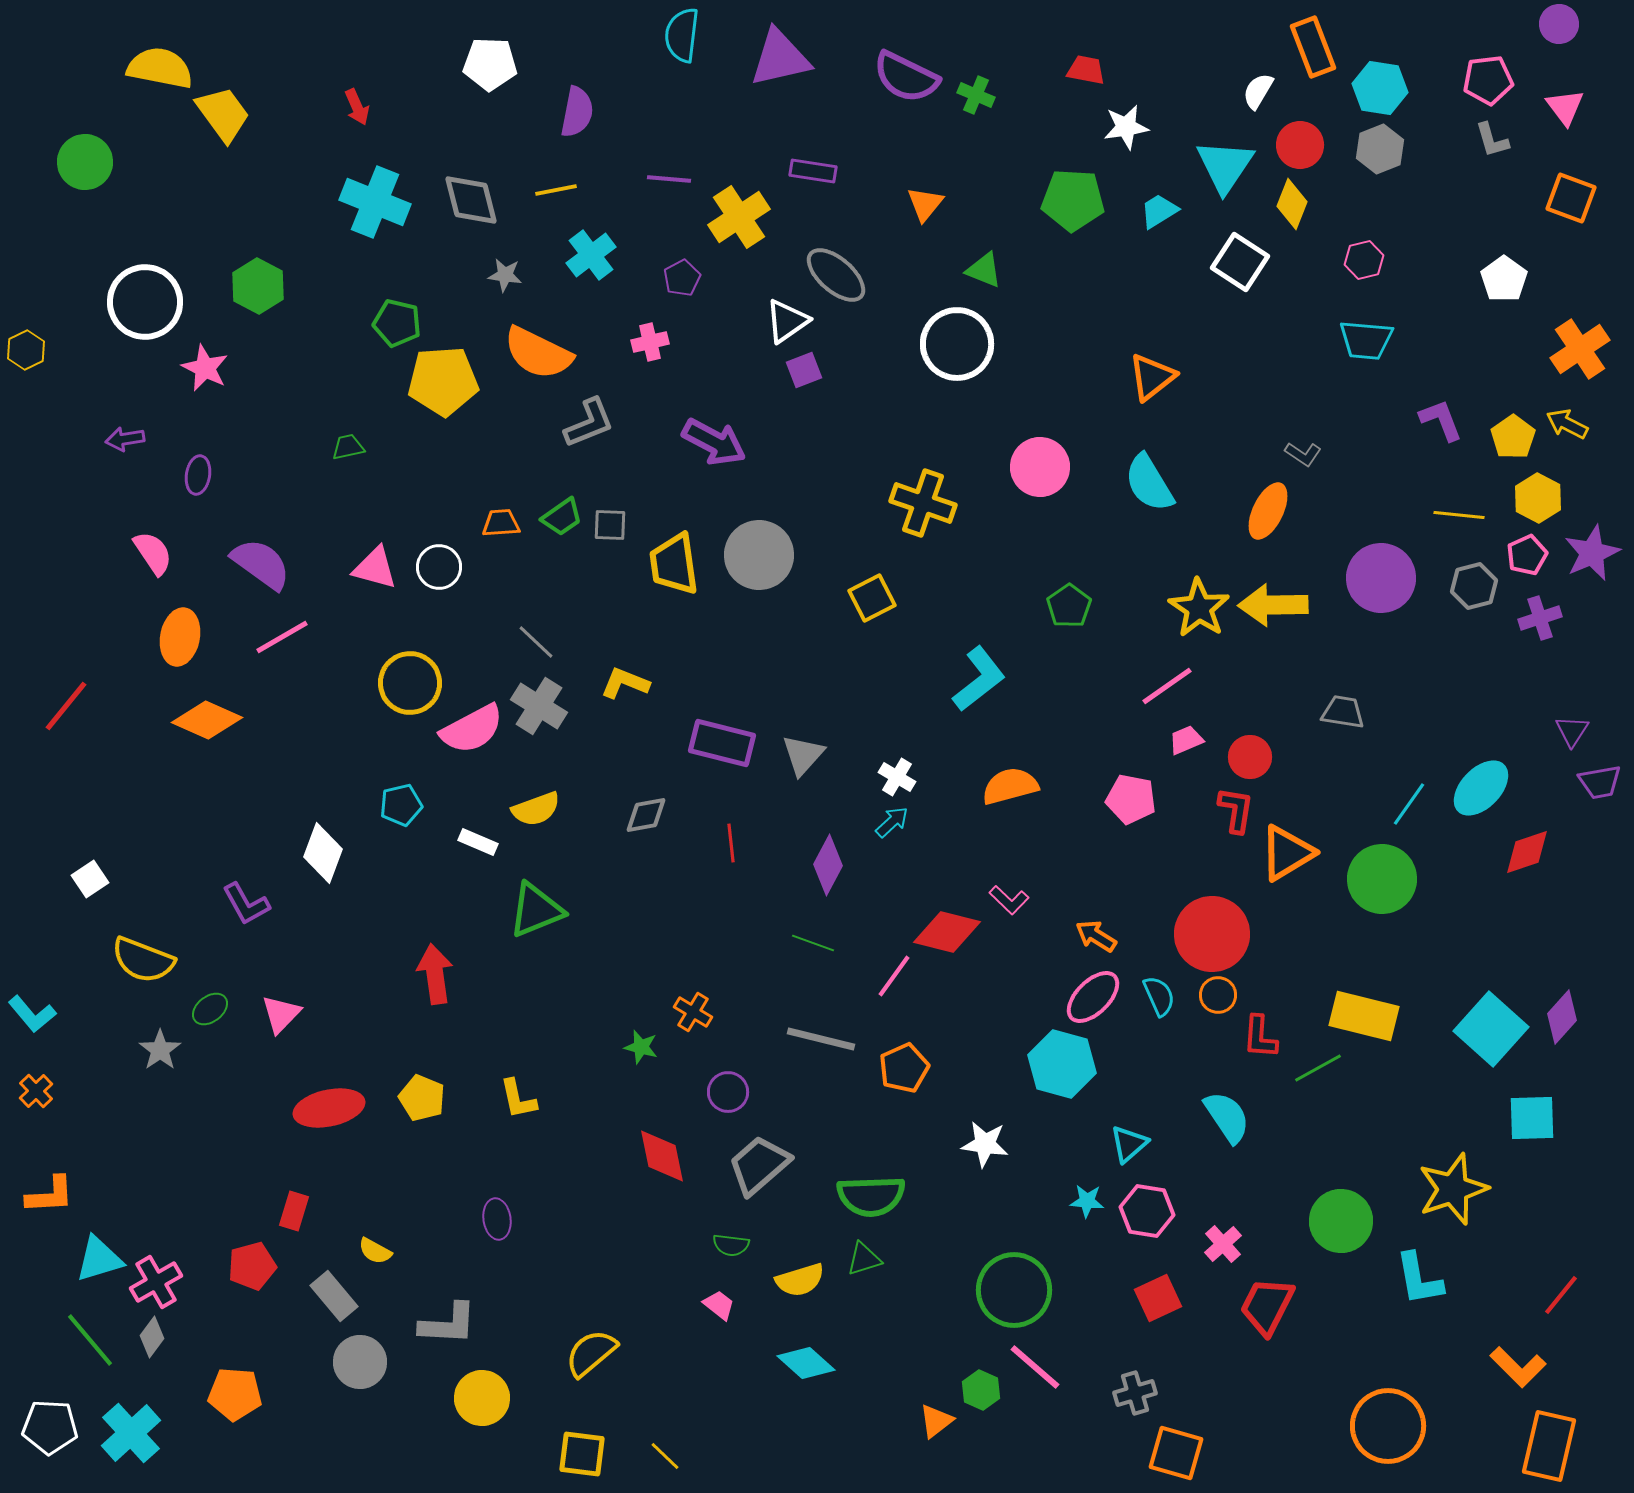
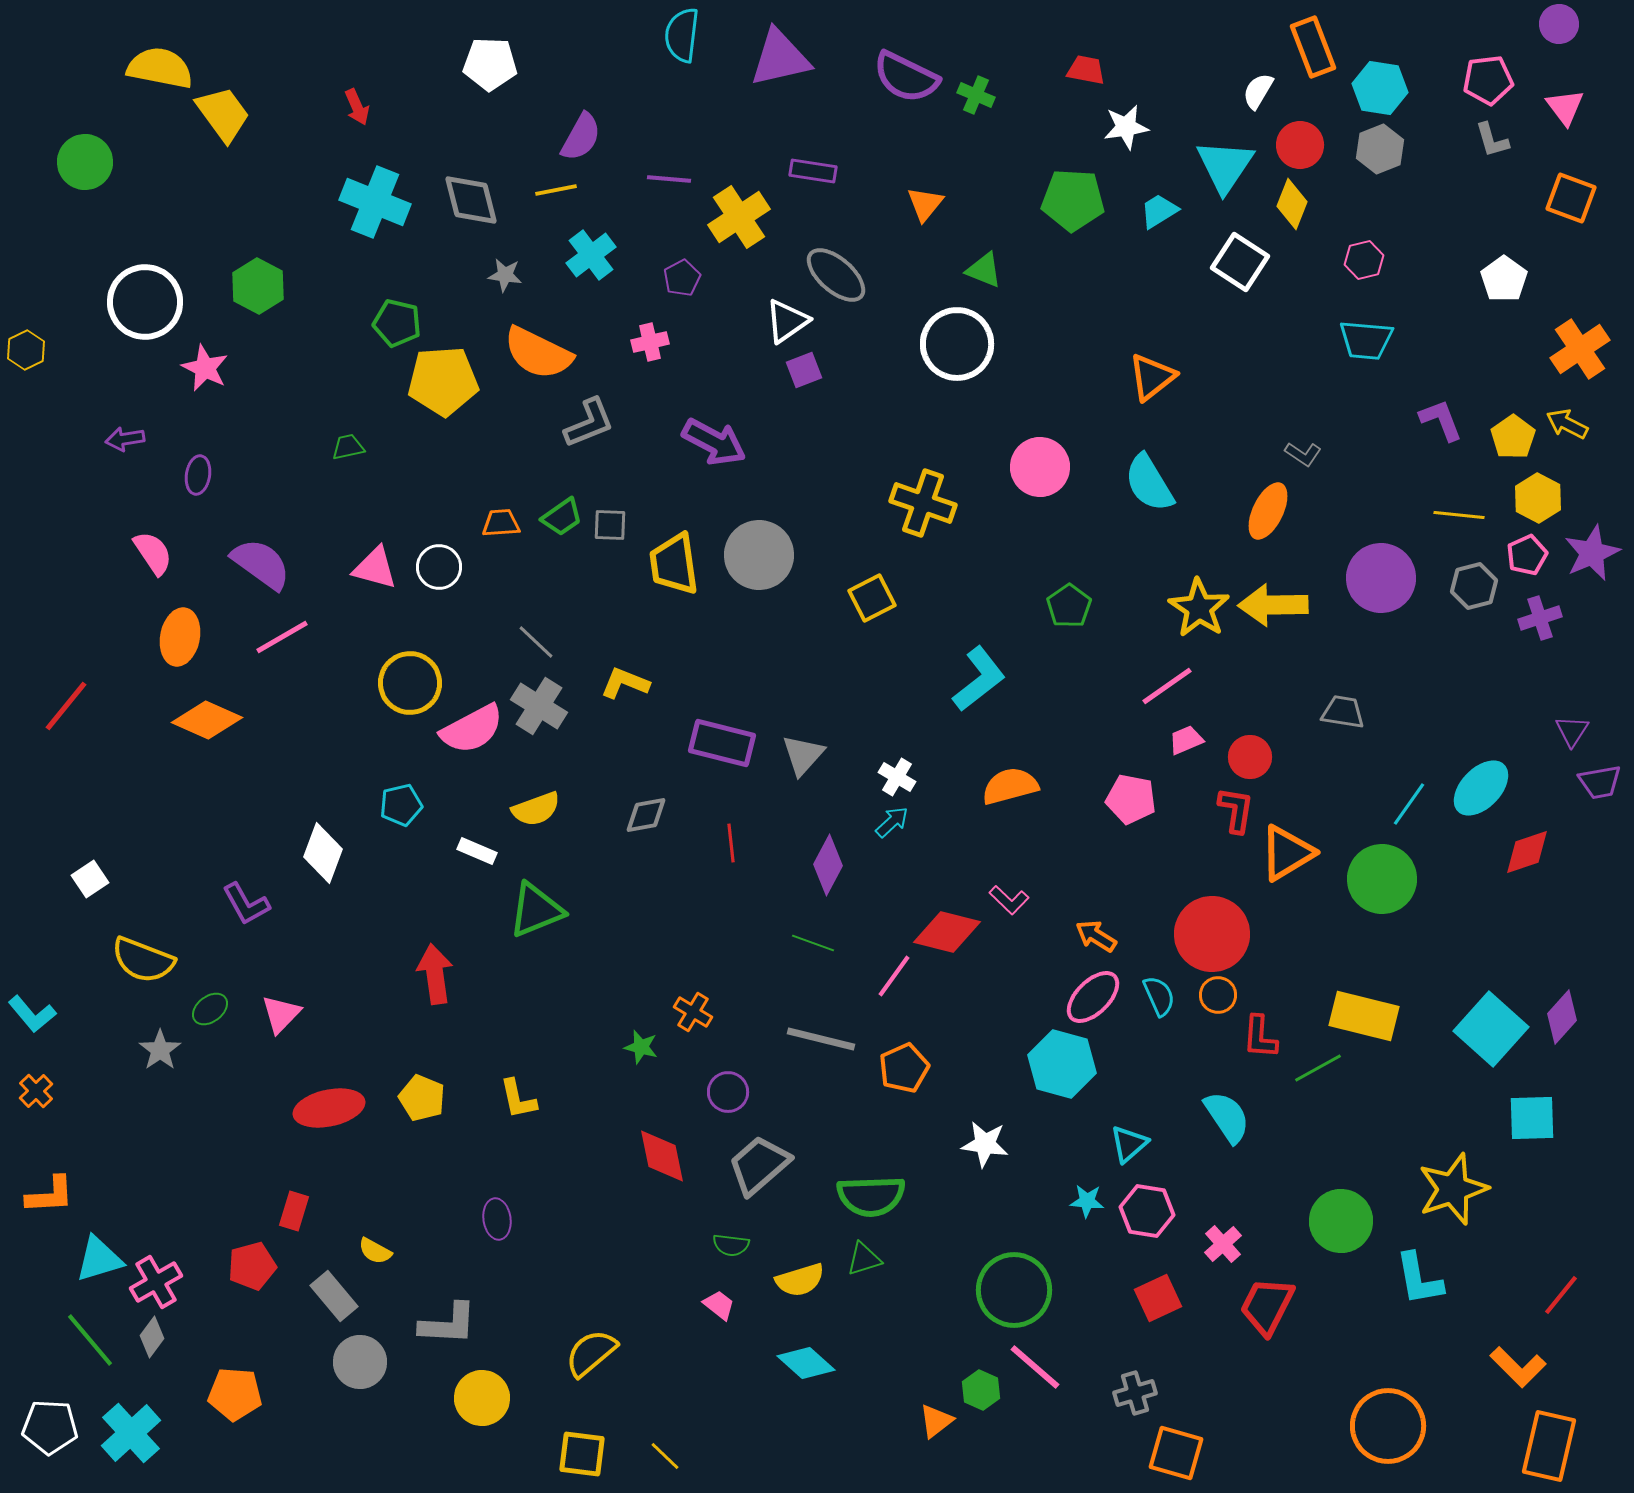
purple semicircle at (577, 112): moved 4 px right, 25 px down; rotated 18 degrees clockwise
white rectangle at (478, 842): moved 1 px left, 9 px down
